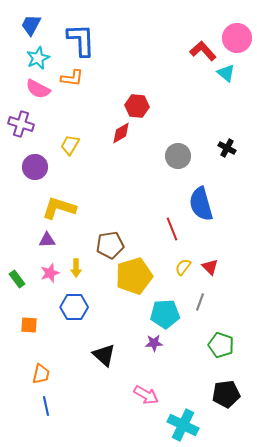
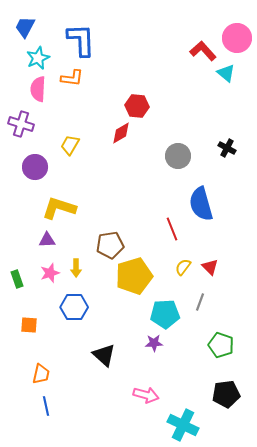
blue trapezoid: moved 6 px left, 2 px down
pink semicircle: rotated 65 degrees clockwise
green rectangle: rotated 18 degrees clockwise
pink arrow: rotated 15 degrees counterclockwise
